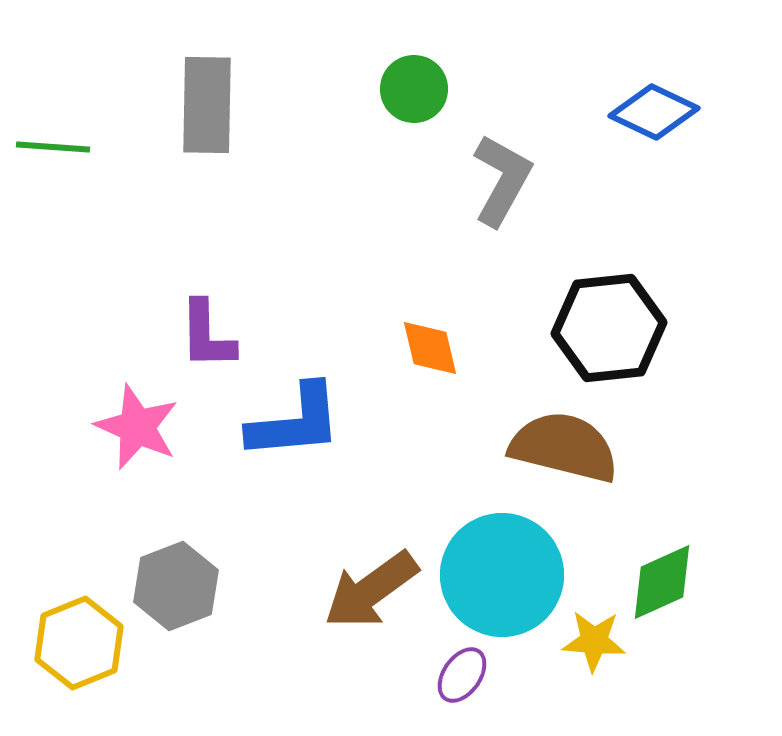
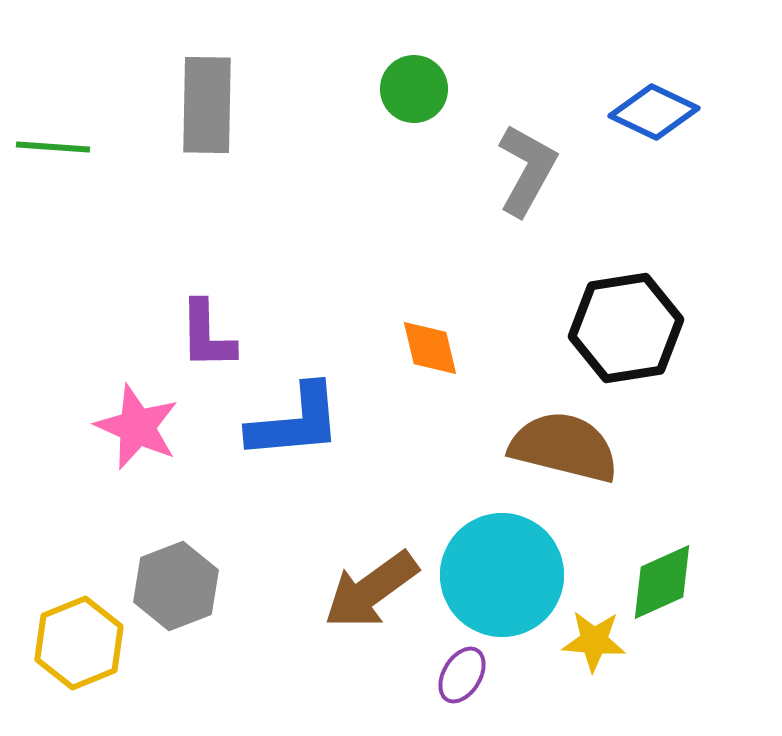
gray L-shape: moved 25 px right, 10 px up
black hexagon: moved 17 px right; rotated 3 degrees counterclockwise
purple ellipse: rotated 4 degrees counterclockwise
